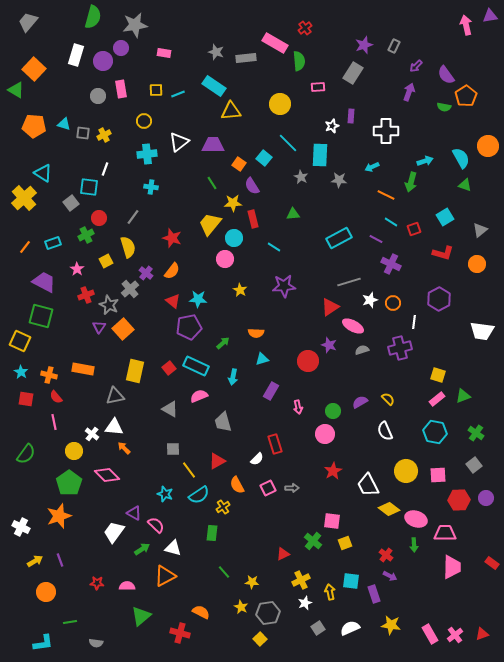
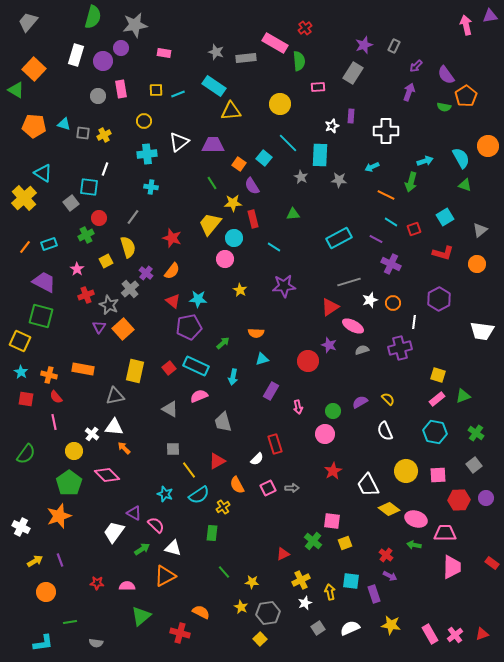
cyan rectangle at (53, 243): moved 4 px left, 1 px down
green arrow at (414, 545): rotated 104 degrees clockwise
